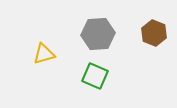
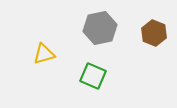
gray hexagon: moved 2 px right, 6 px up; rotated 8 degrees counterclockwise
green square: moved 2 px left
